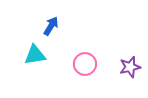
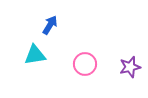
blue arrow: moved 1 px left, 1 px up
